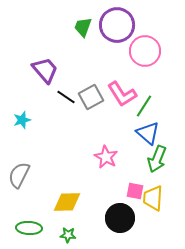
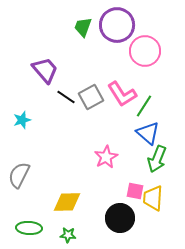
pink star: rotated 15 degrees clockwise
